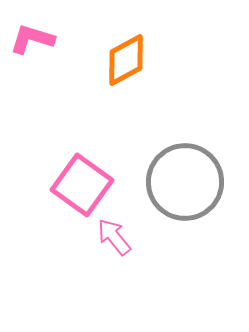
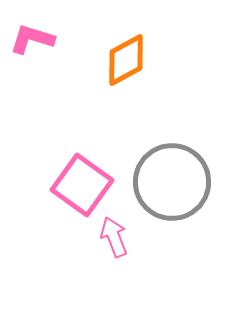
gray circle: moved 13 px left
pink arrow: rotated 18 degrees clockwise
